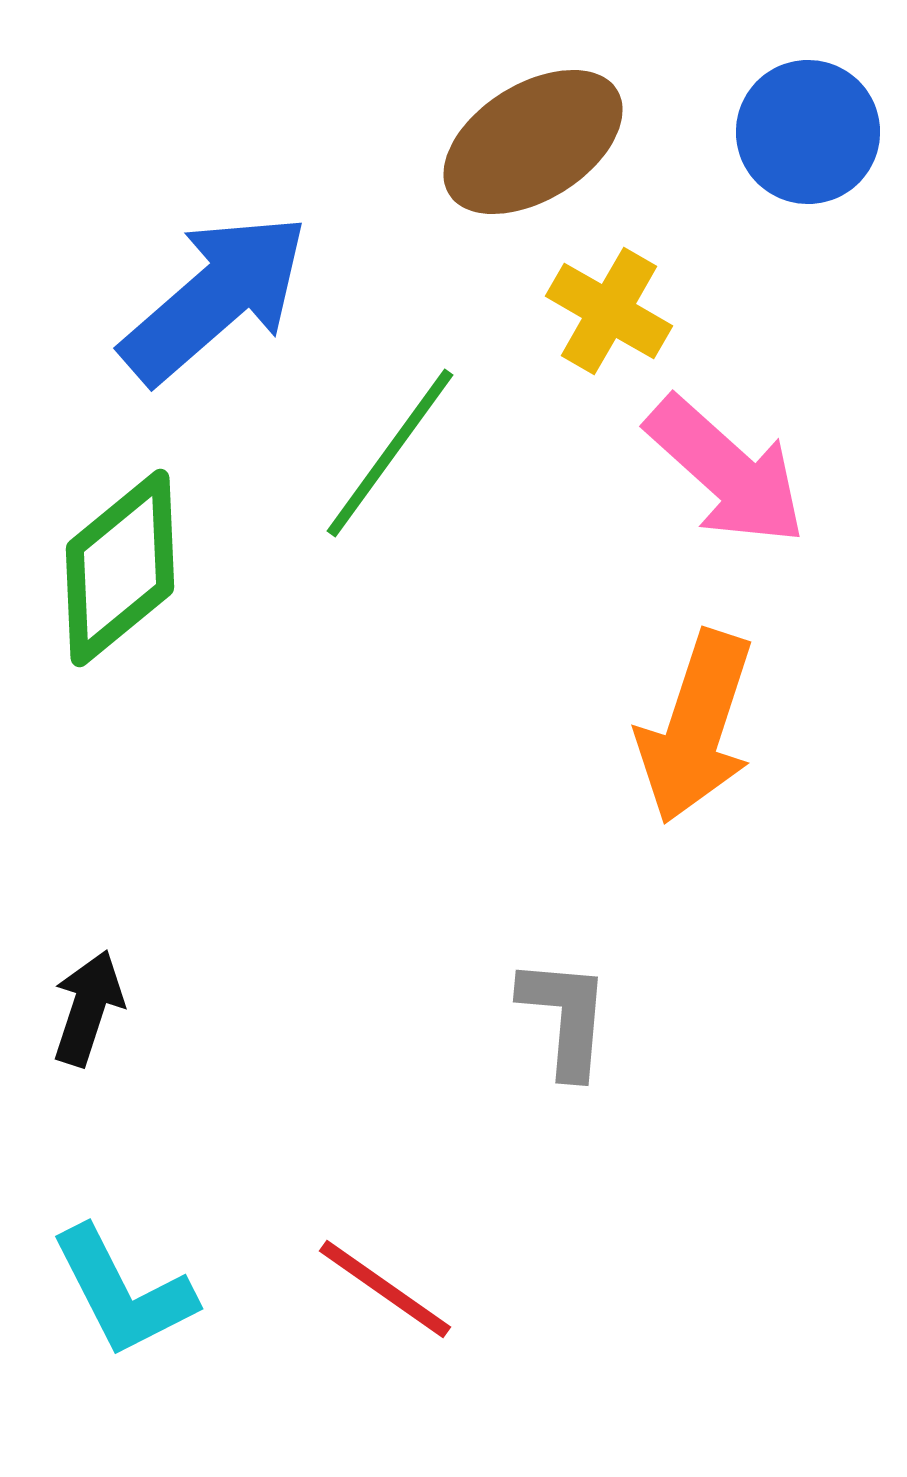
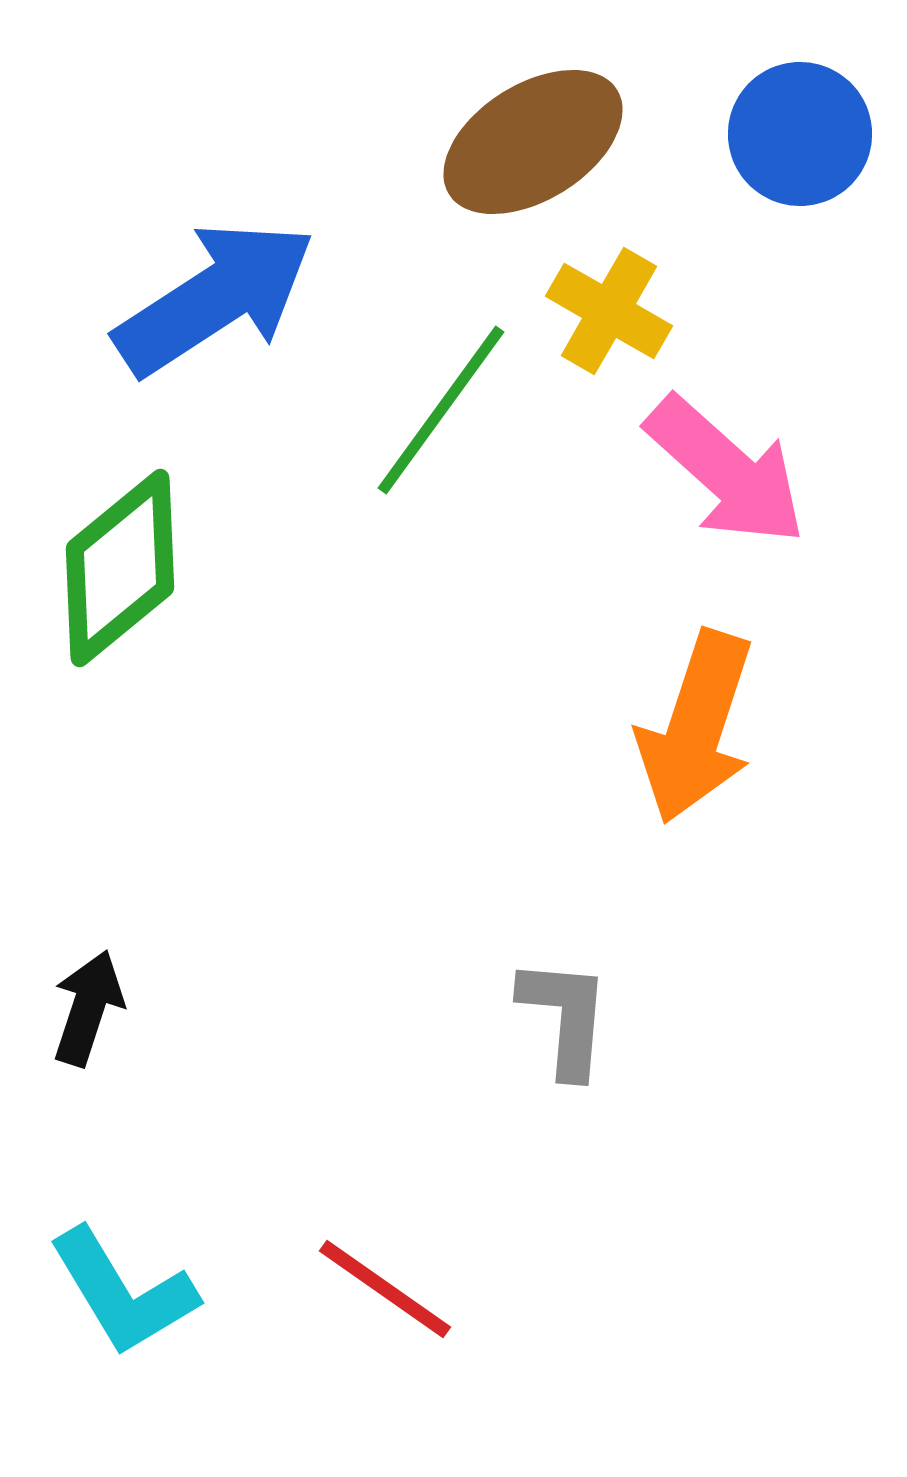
blue circle: moved 8 px left, 2 px down
blue arrow: rotated 8 degrees clockwise
green line: moved 51 px right, 43 px up
cyan L-shape: rotated 4 degrees counterclockwise
